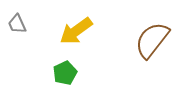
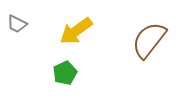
gray trapezoid: rotated 40 degrees counterclockwise
brown semicircle: moved 3 px left
